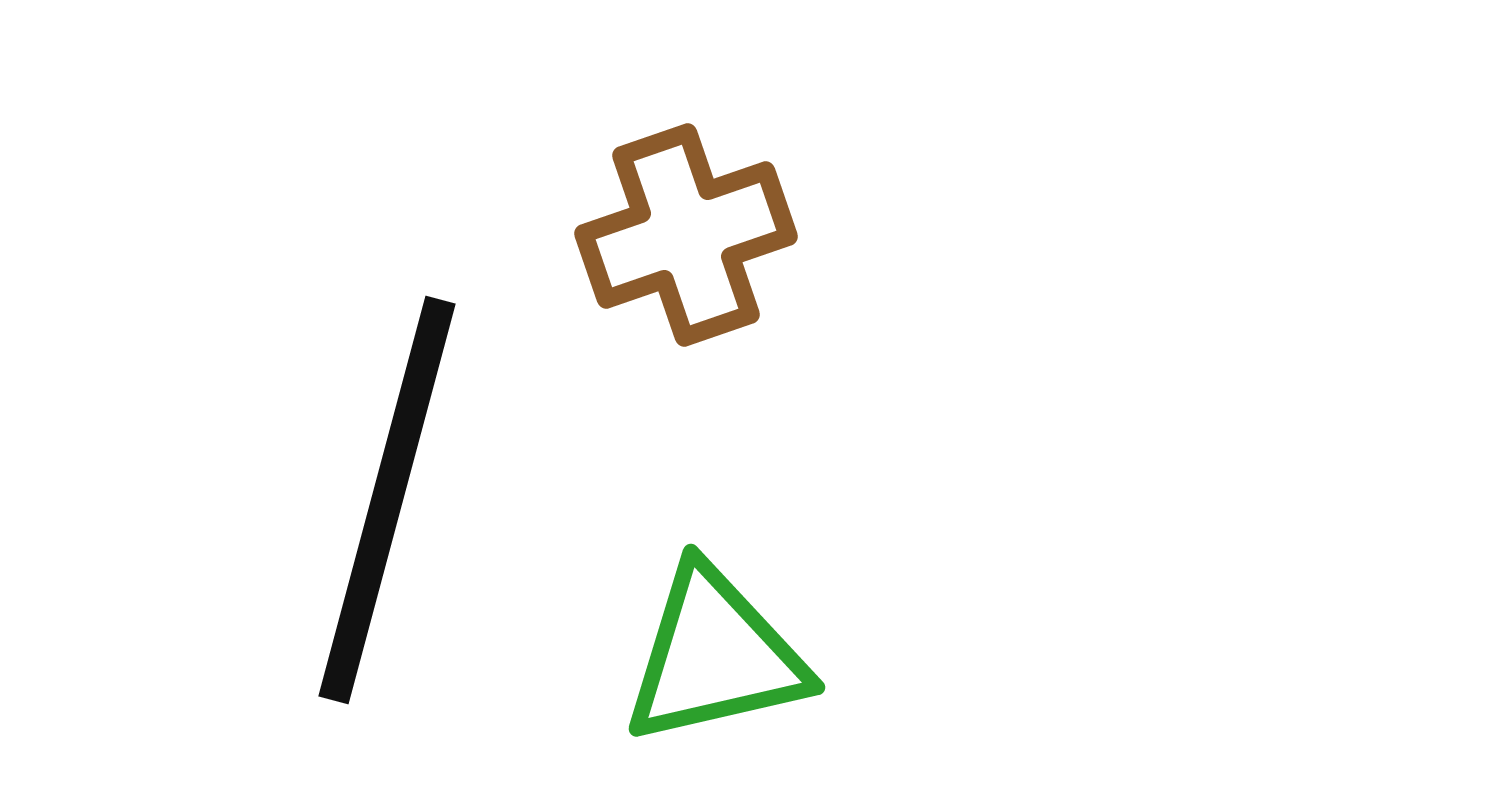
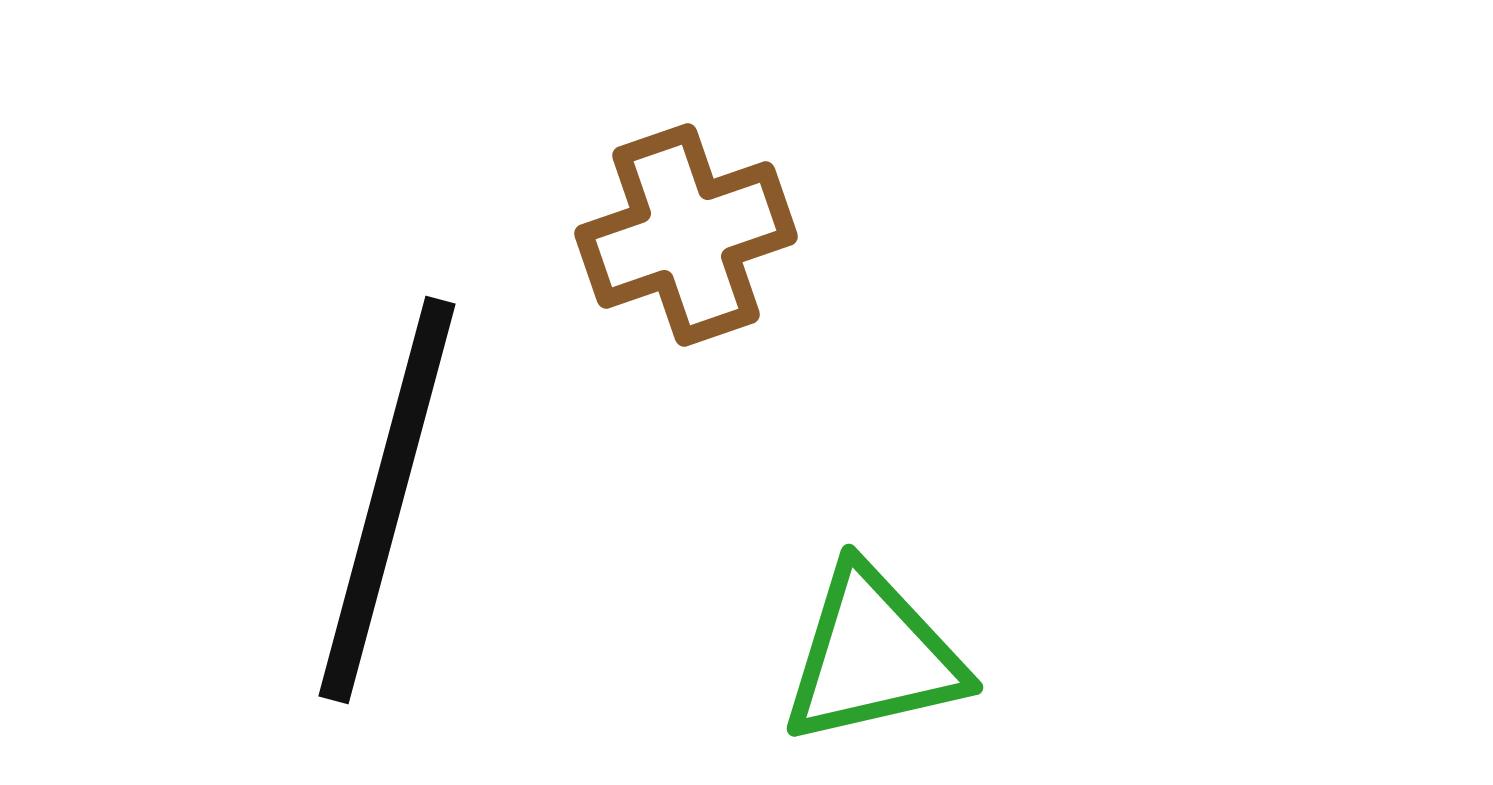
green triangle: moved 158 px right
